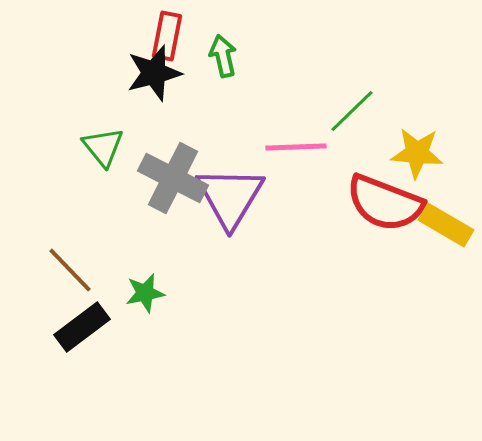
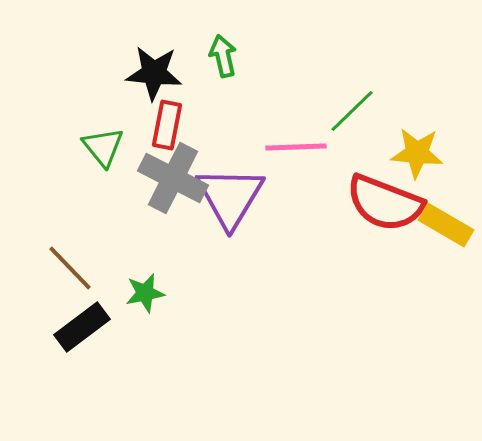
red rectangle: moved 89 px down
black star: rotated 20 degrees clockwise
brown line: moved 2 px up
